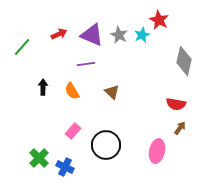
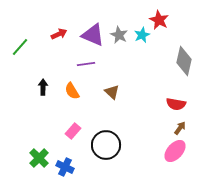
purple triangle: moved 1 px right
green line: moved 2 px left
pink ellipse: moved 18 px right; rotated 30 degrees clockwise
